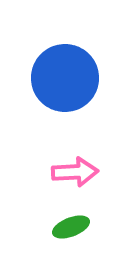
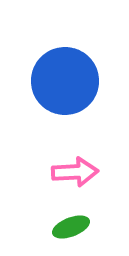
blue circle: moved 3 px down
